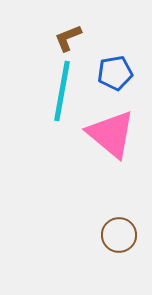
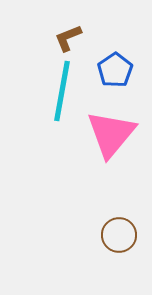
blue pentagon: moved 3 px up; rotated 24 degrees counterclockwise
pink triangle: rotated 30 degrees clockwise
